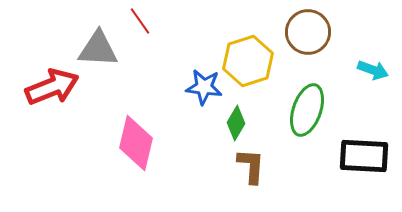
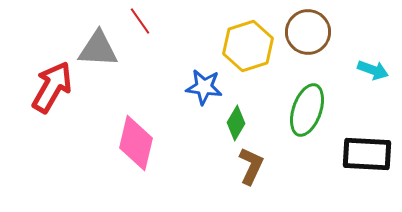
yellow hexagon: moved 15 px up
red arrow: rotated 38 degrees counterclockwise
black rectangle: moved 3 px right, 2 px up
brown L-shape: rotated 21 degrees clockwise
